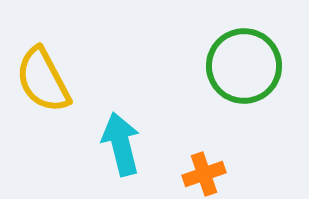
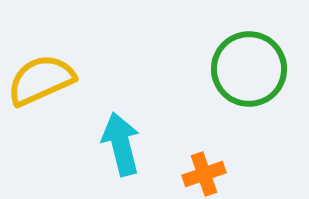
green circle: moved 5 px right, 3 px down
yellow semicircle: moved 2 px left; rotated 94 degrees clockwise
